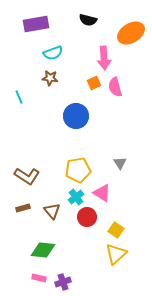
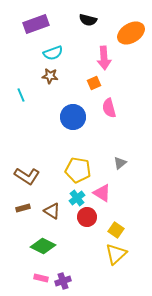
purple rectangle: rotated 10 degrees counterclockwise
brown star: moved 2 px up
pink semicircle: moved 6 px left, 21 px down
cyan line: moved 2 px right, 2 px up
blue circle: moved 3 px left, 1 px down
gray triangle: rotated 24 degrees clockwise
yellow pentagon: rotated 20 degrees clockwise
cyan cross: moved 1 px right, 1 px down
brown triangle: rotated 18 degrees counterclockwise
green diamond: moved 4 px up; rotated 20 degrees clockwise
pink rectangle: moved 2 px right
purple cross: moved 1 px up
